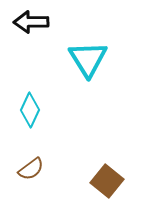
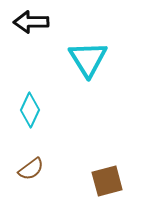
brown square: rotated 36 degrees clockwise
